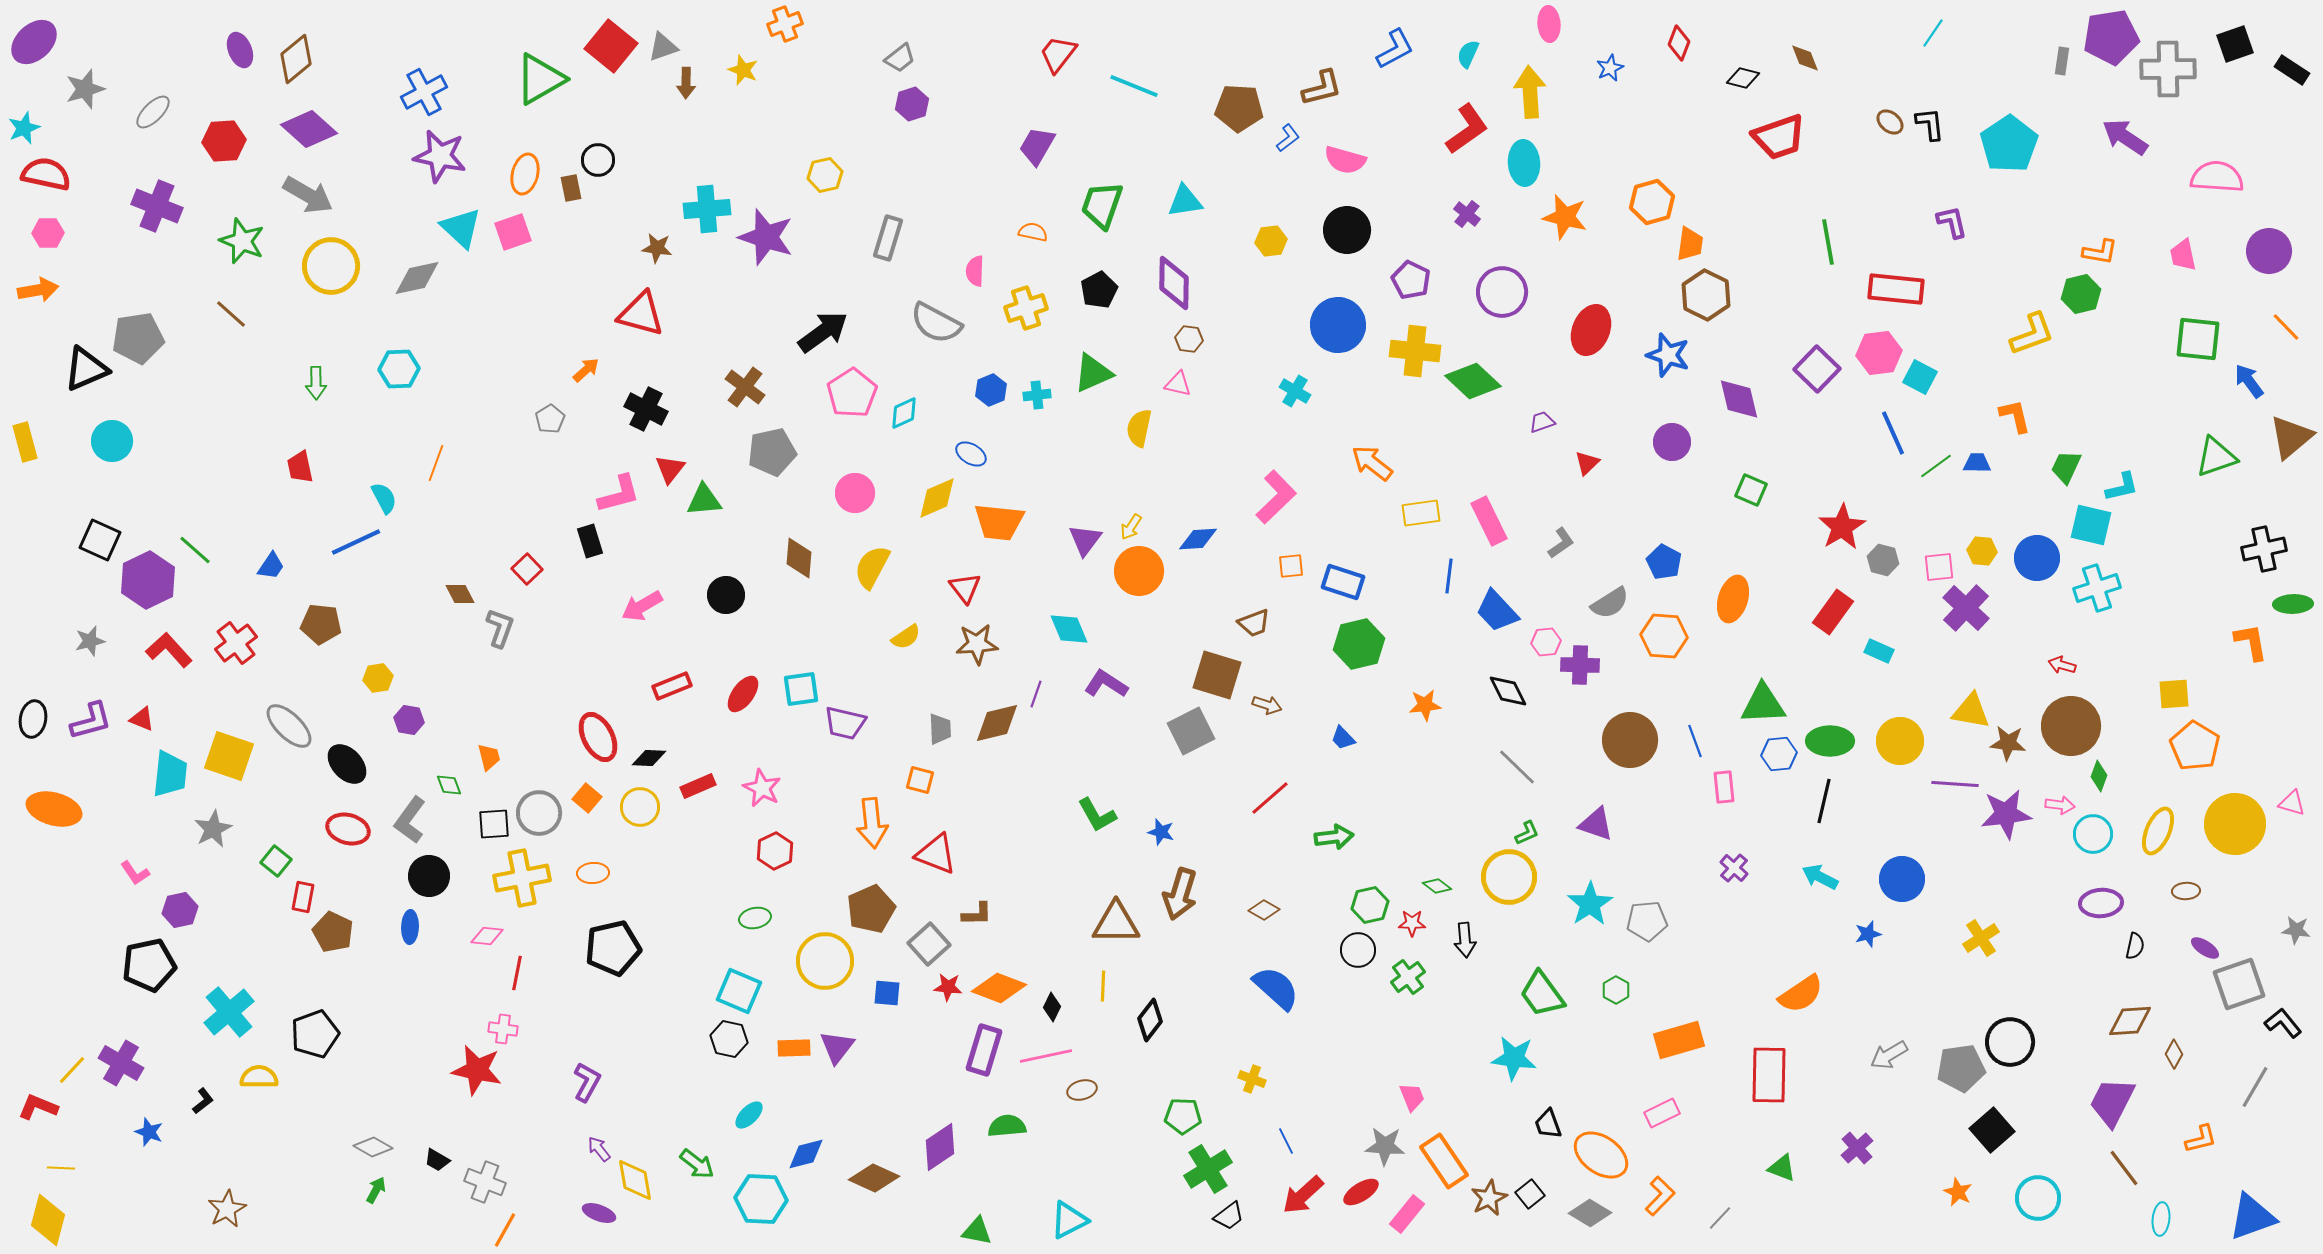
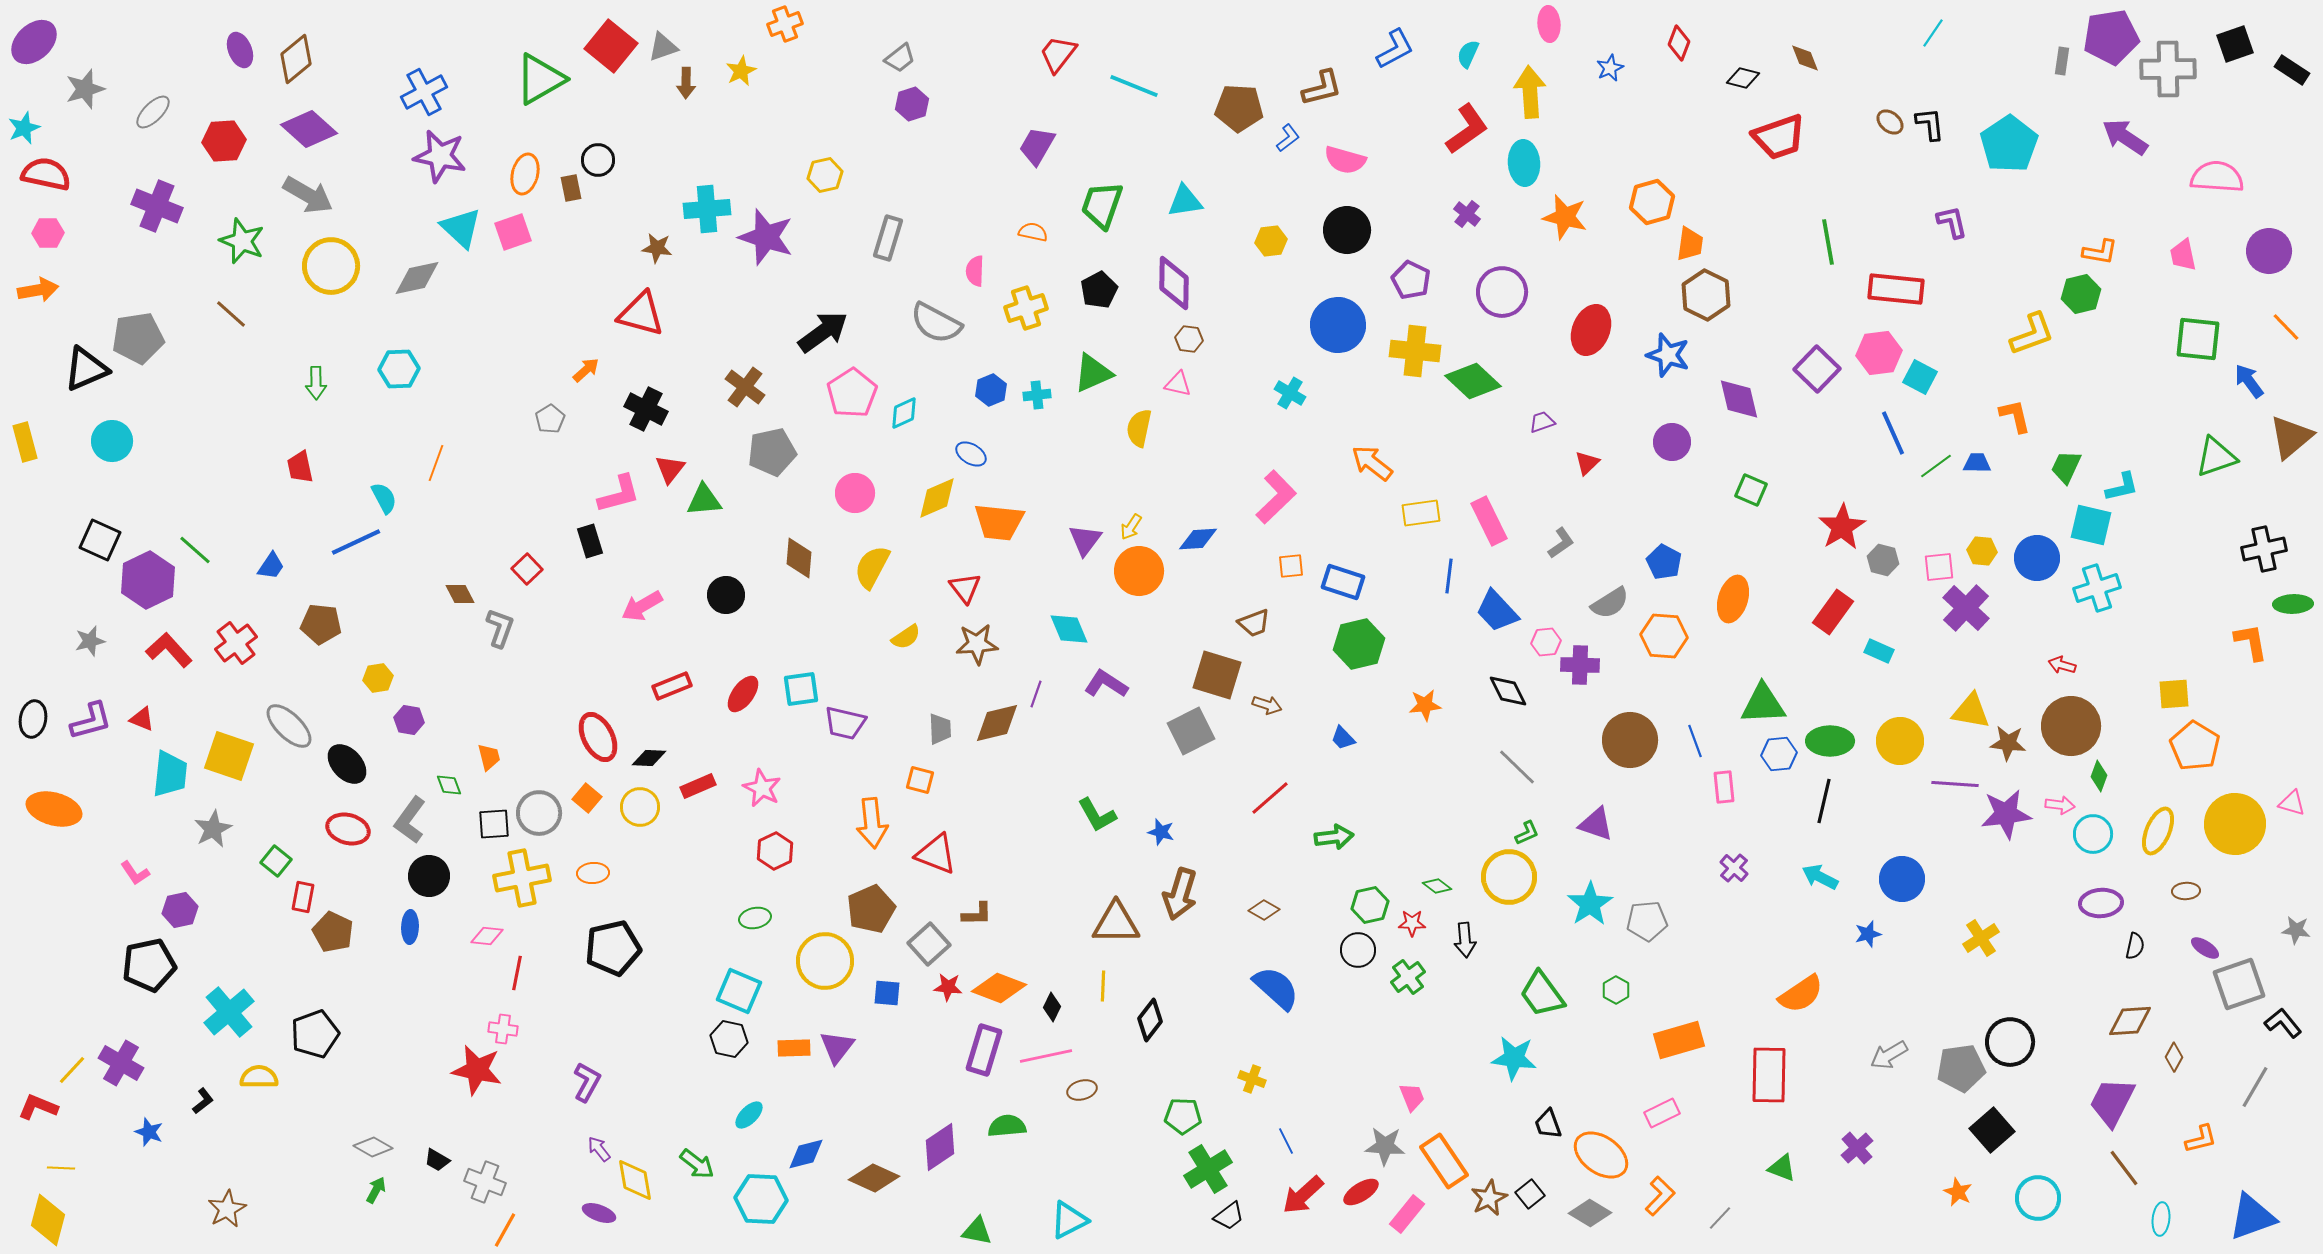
yellow star at (743, 70): moved 2 px left, 1 px down; rotated 24 degrees clockwise
cyan cross at (1295, 391): moved 5 px left, 2 px down
brown diamond at (2174, 1054): moved 3 px down
